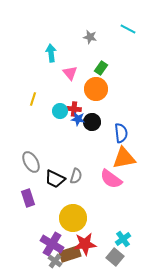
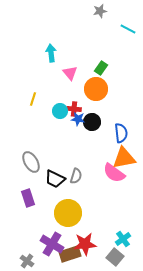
gray star: moved 10 px right, 26 px up; rotated 24 degrees counterclockwise
pink semicircle: moved 3 px right, 6 px up
yellow circle: moved 5 px left, 5 px up
gray cross: moved 28 px left
